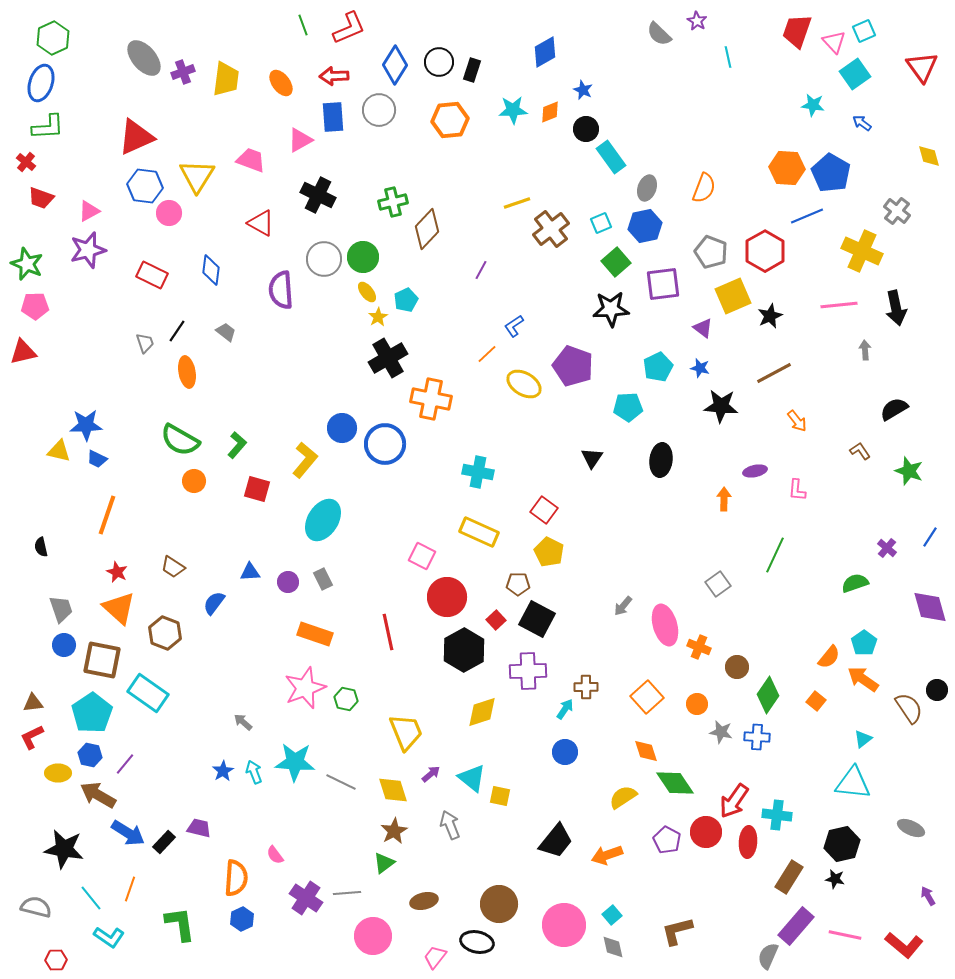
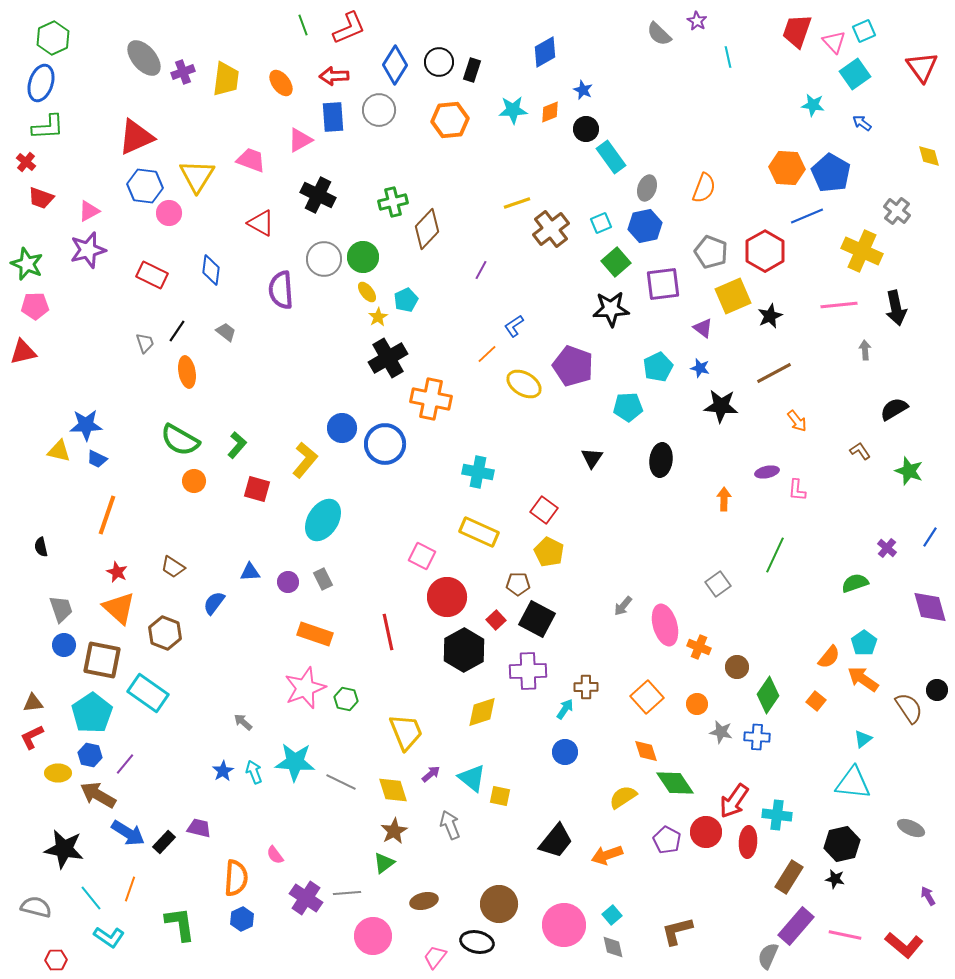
purple ellipse at (755, 471): moved 12 px right, 1 px down
